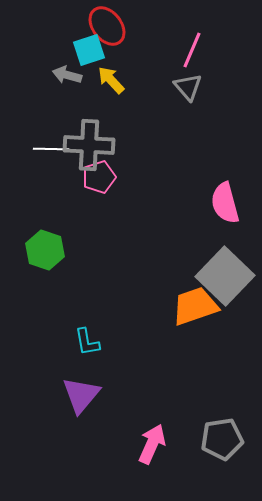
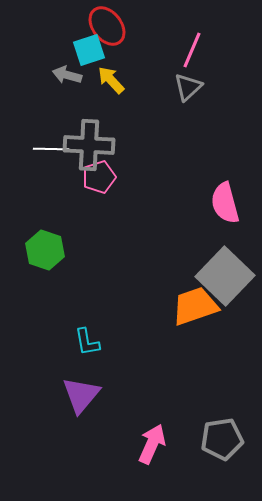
gray triangle: rotated 28 degrees clockwise
